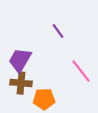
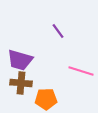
purple trapezoid: rotated 104 degrees counterclockwise
pink line: rotated 35 degrees counterclockwise
orange pentagon: moved 2 px right
